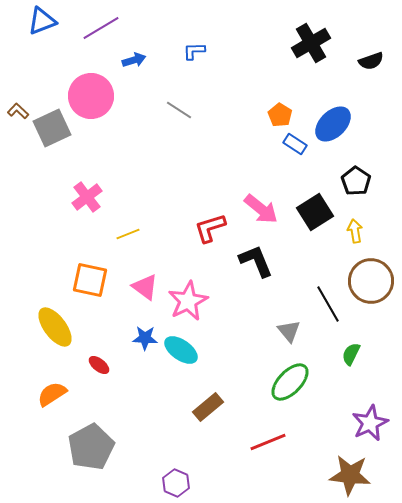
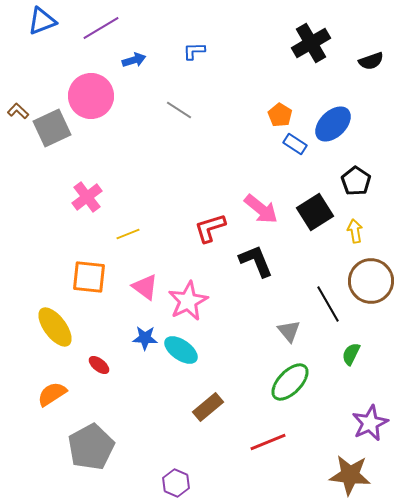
orange square: moved 1 px left, 3 px up; rotated 6 degrees counterclockwise
